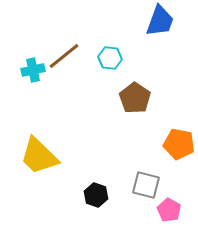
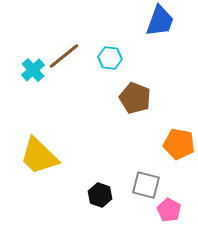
cyan cross: rotated 30 degrees counterclockwise
brown pentagon: rotated 12 degrees counterclockwise
black hexagon: moved 4 px right
